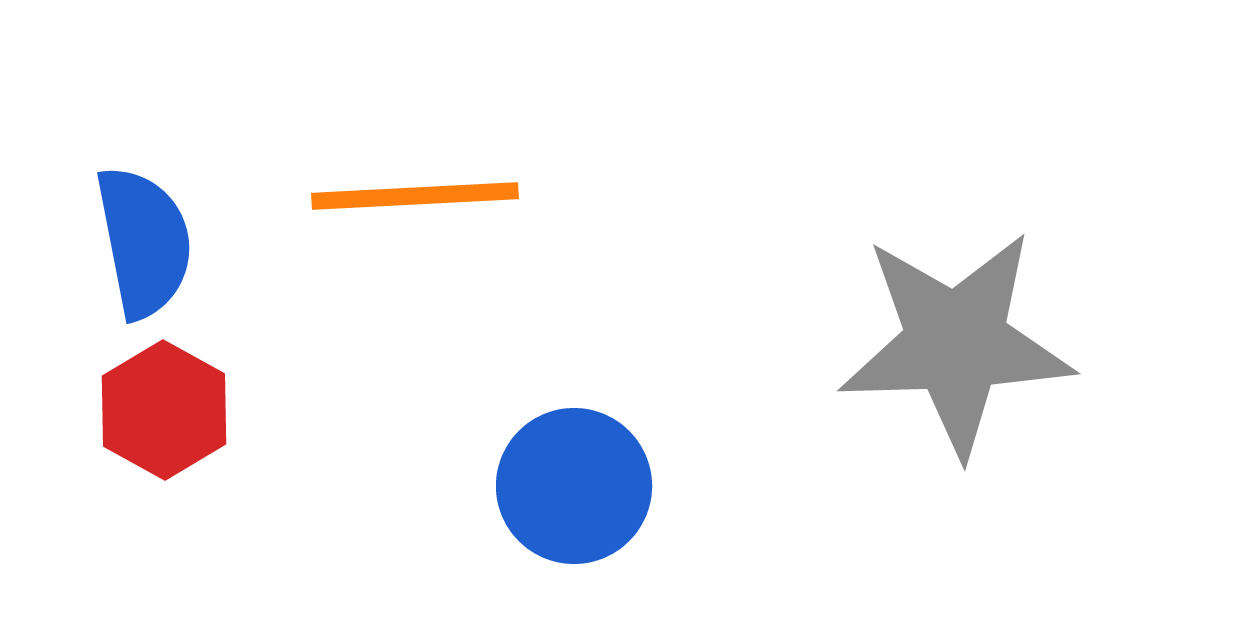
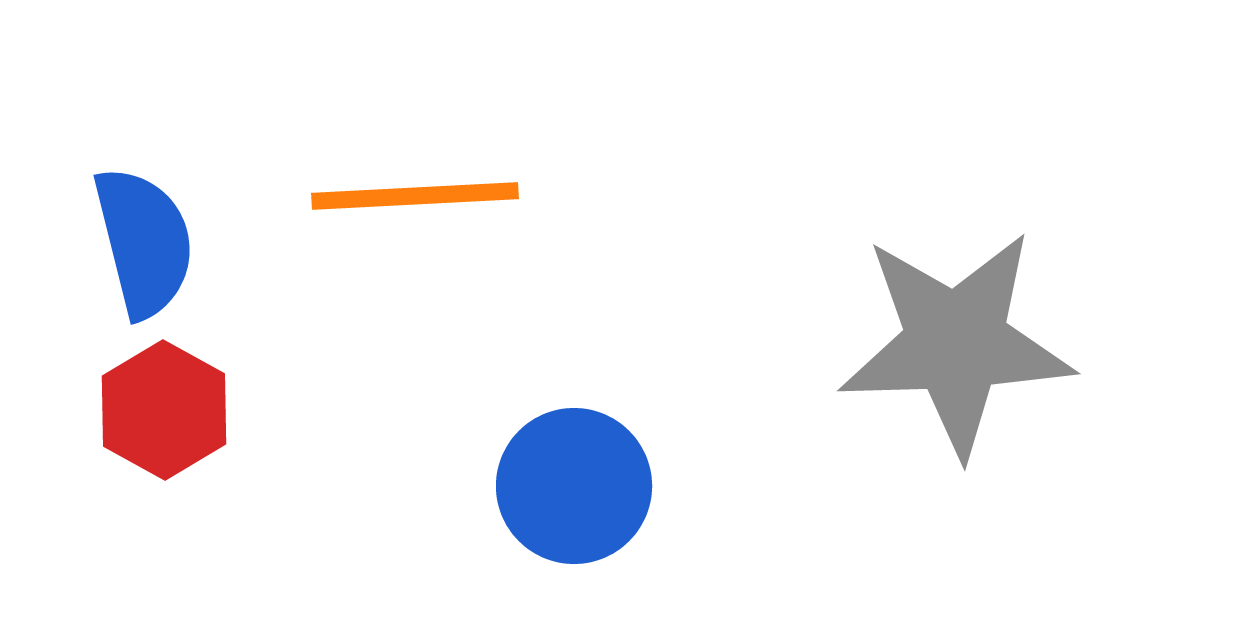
blue semicircle: rotated 3 degrees counterclockwise
